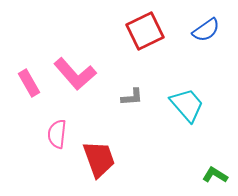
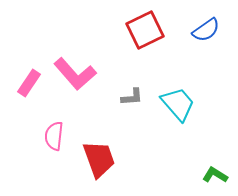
red square: moved 1 px up
pink rectangle: rotated 64 degrees clockwise
cyan trapezoid: moved 9 px left, 1 px up
pink semicircle: moved 3 px left, 2 px down
